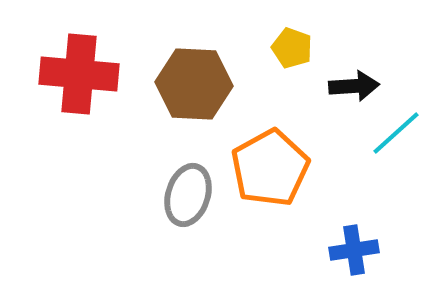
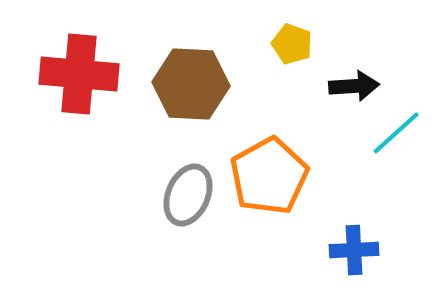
yellow pentagon: moved 4 px up
brown hexagon: moved 3 px left
orange pentagon: moved 1 px left, 8 px down
gray ellipse: rotated 6 degrees clockwise
blue cross: rotated 6 degrees clockwise
